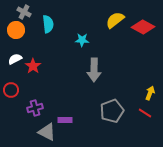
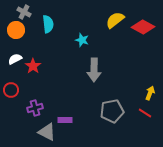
cyan star: rotated 16 degrees clockwise
gray pentagon: rotated 10 degrees clockwise
